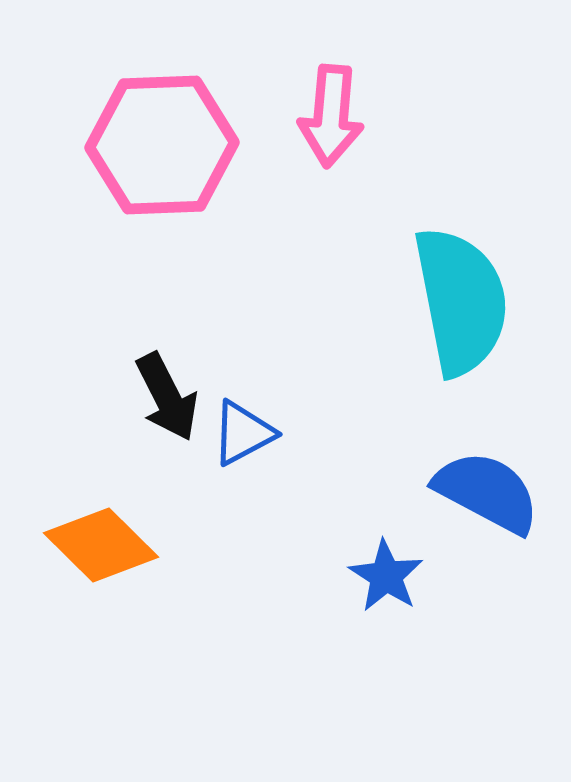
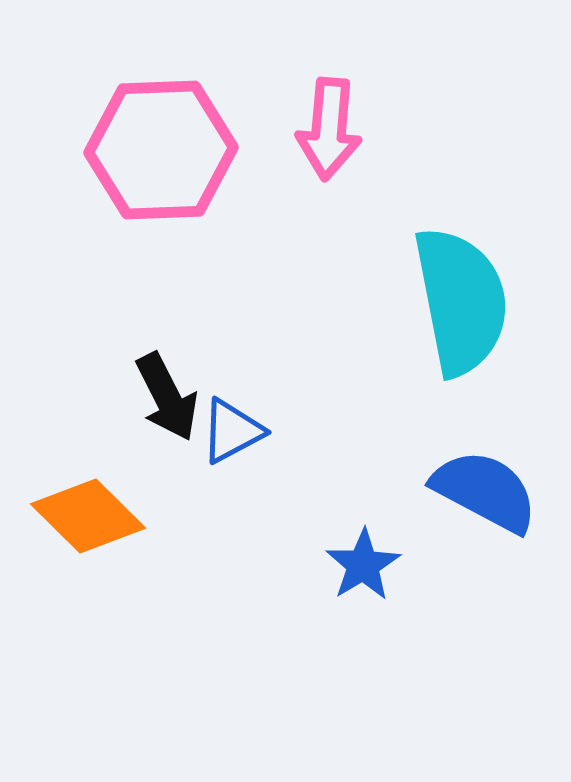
pink arrow: moved 2 px left, 13 px down
pink hexagon: moved 1 px left, 5 px down
blue triangle: moved 11 px left, 2 px up
blue semicircle: moved 2 px left, 1 px up
orange diamond: moved 13 px left, 29 px up
blue star: moved 23 px left, 11 px up; rotated 8 degrees clockwise
